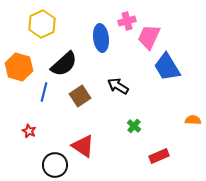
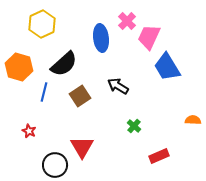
pink cross: rotated 30 degrees counterclockwise
red triangle: moved 1 px left, 1 px down; rotated 25 degrees clockwise
